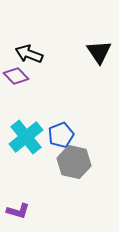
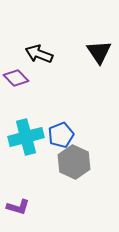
black arrow: moved 10 px right
purple diamond: moved 2 px down
cyan cross: rotated 24 degrees clockwise
gray hexagon: rotated 12 degrees clockwise
purple L-shape: moved 4 px up
